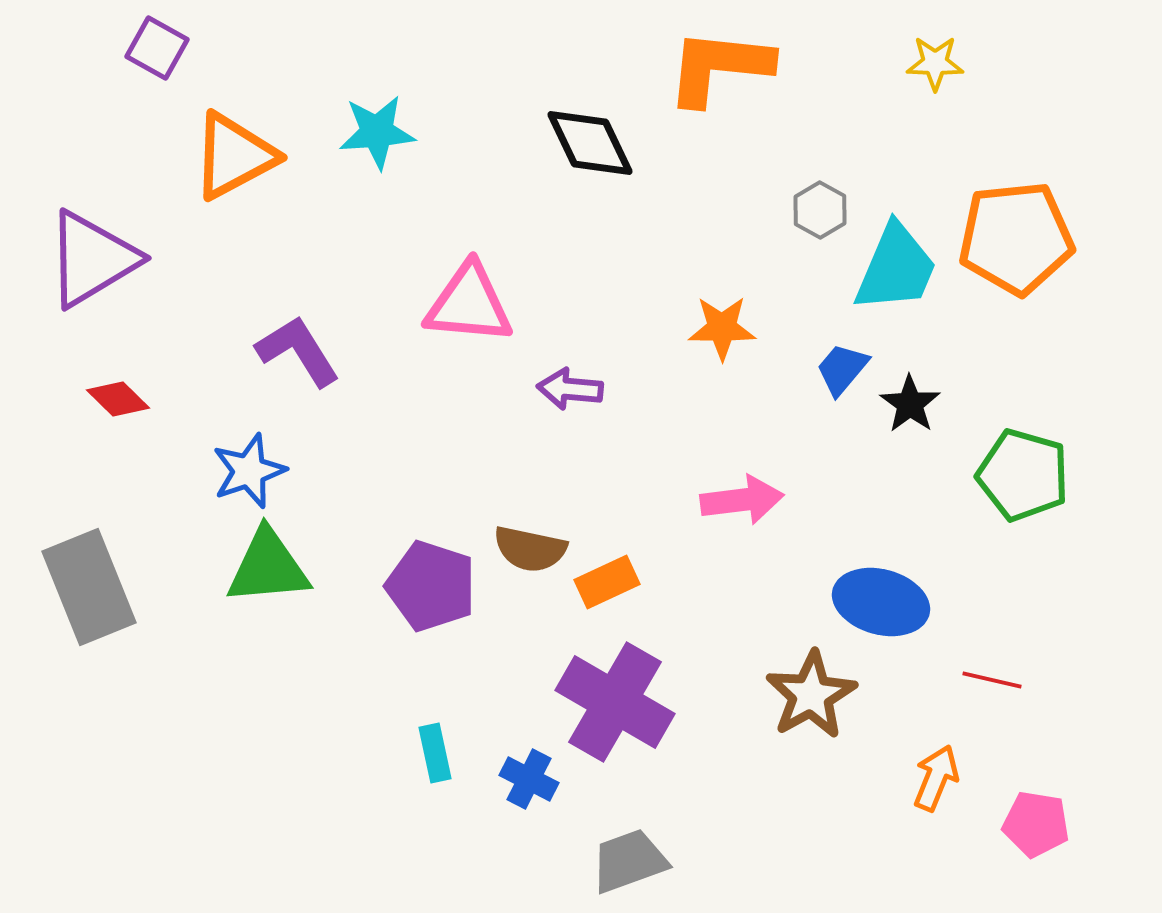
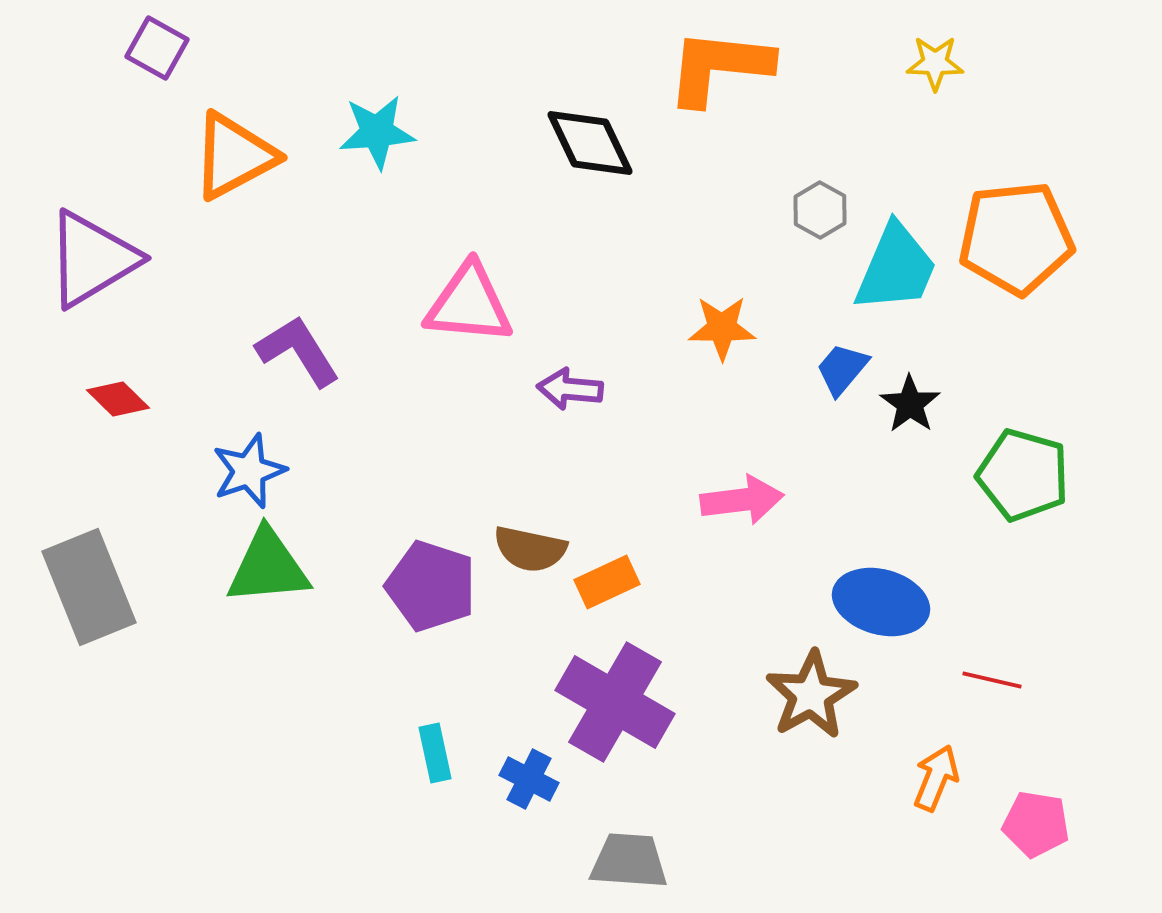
gray trapezoid: rotated 24 degrees clockwise
